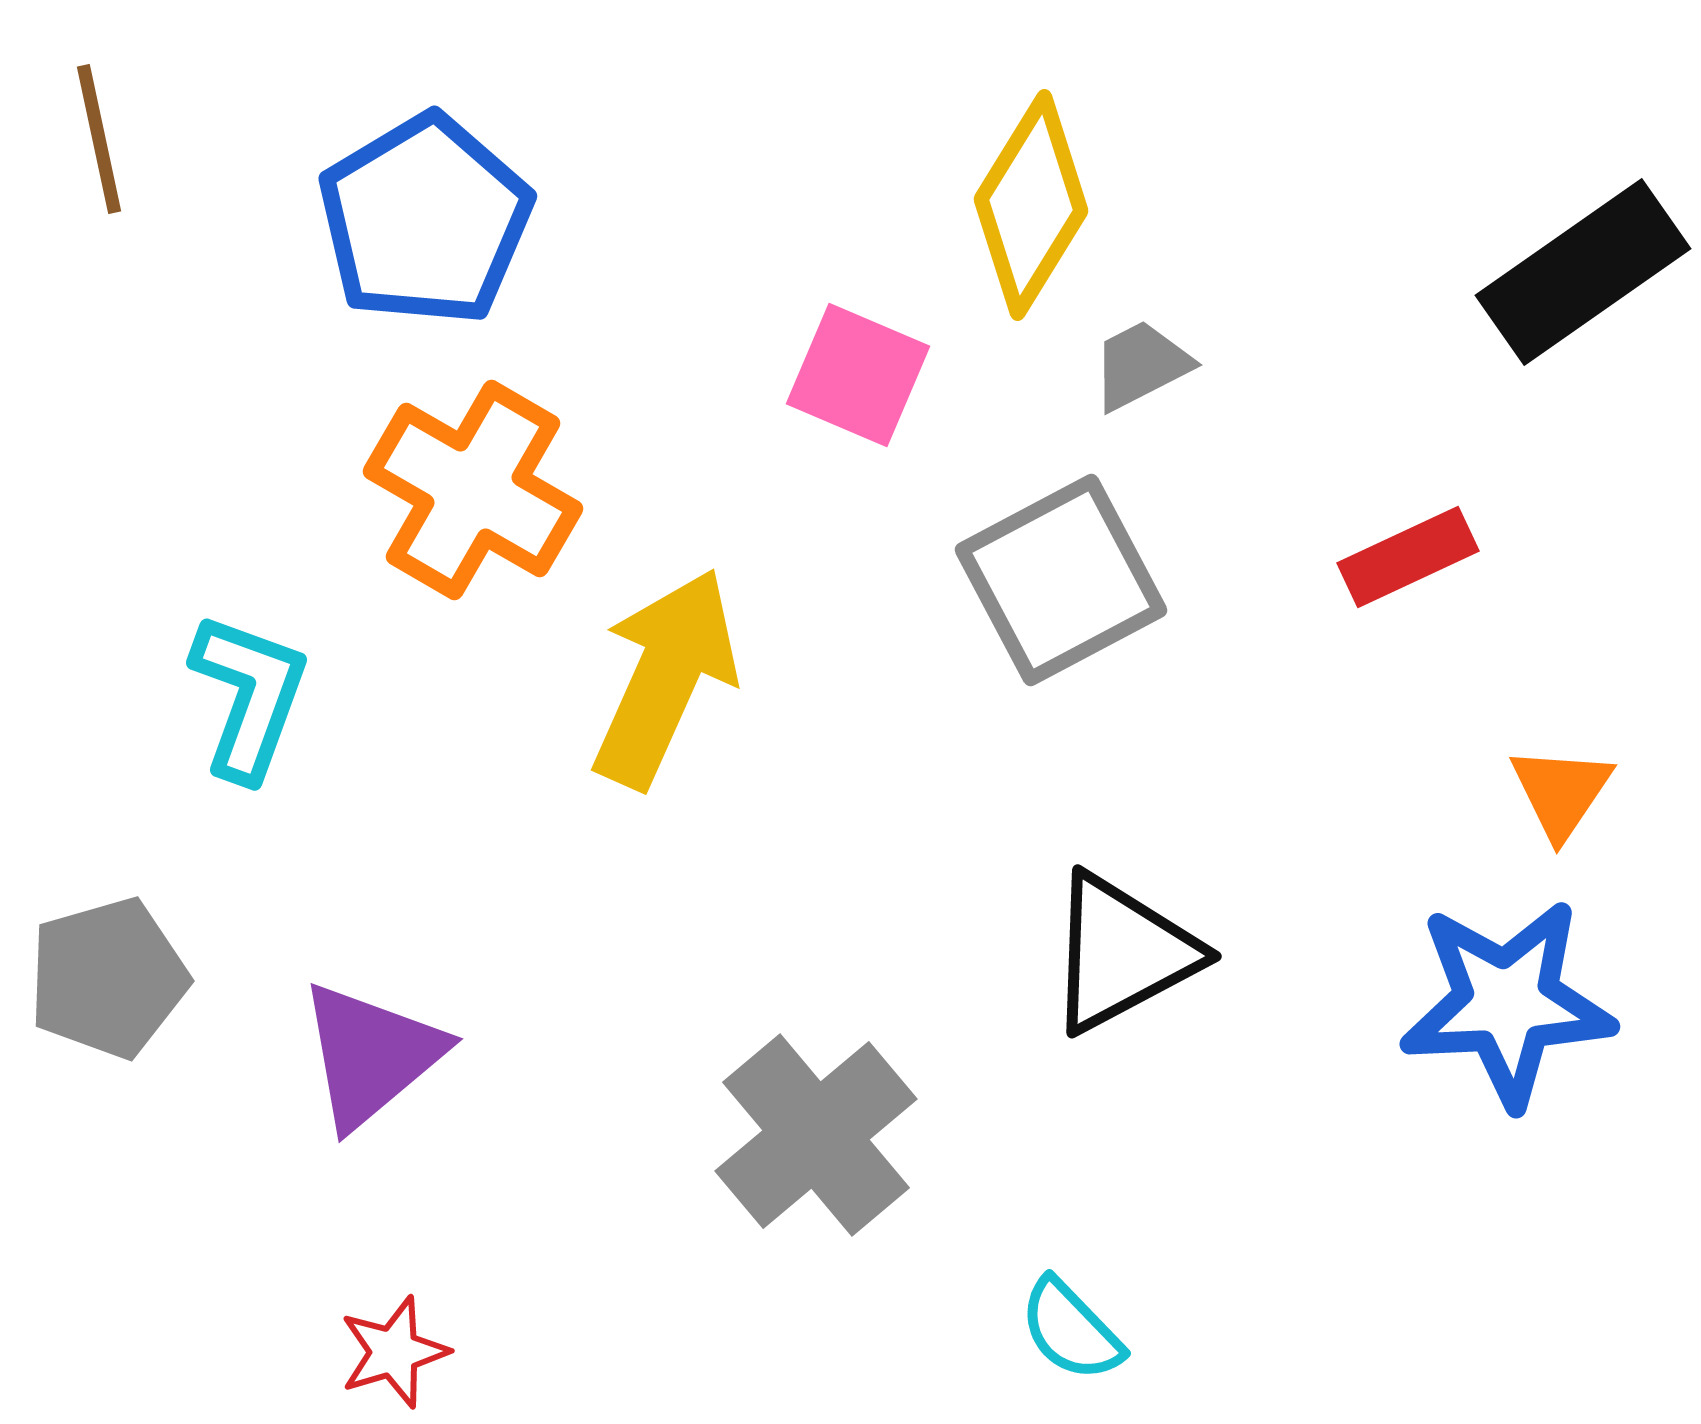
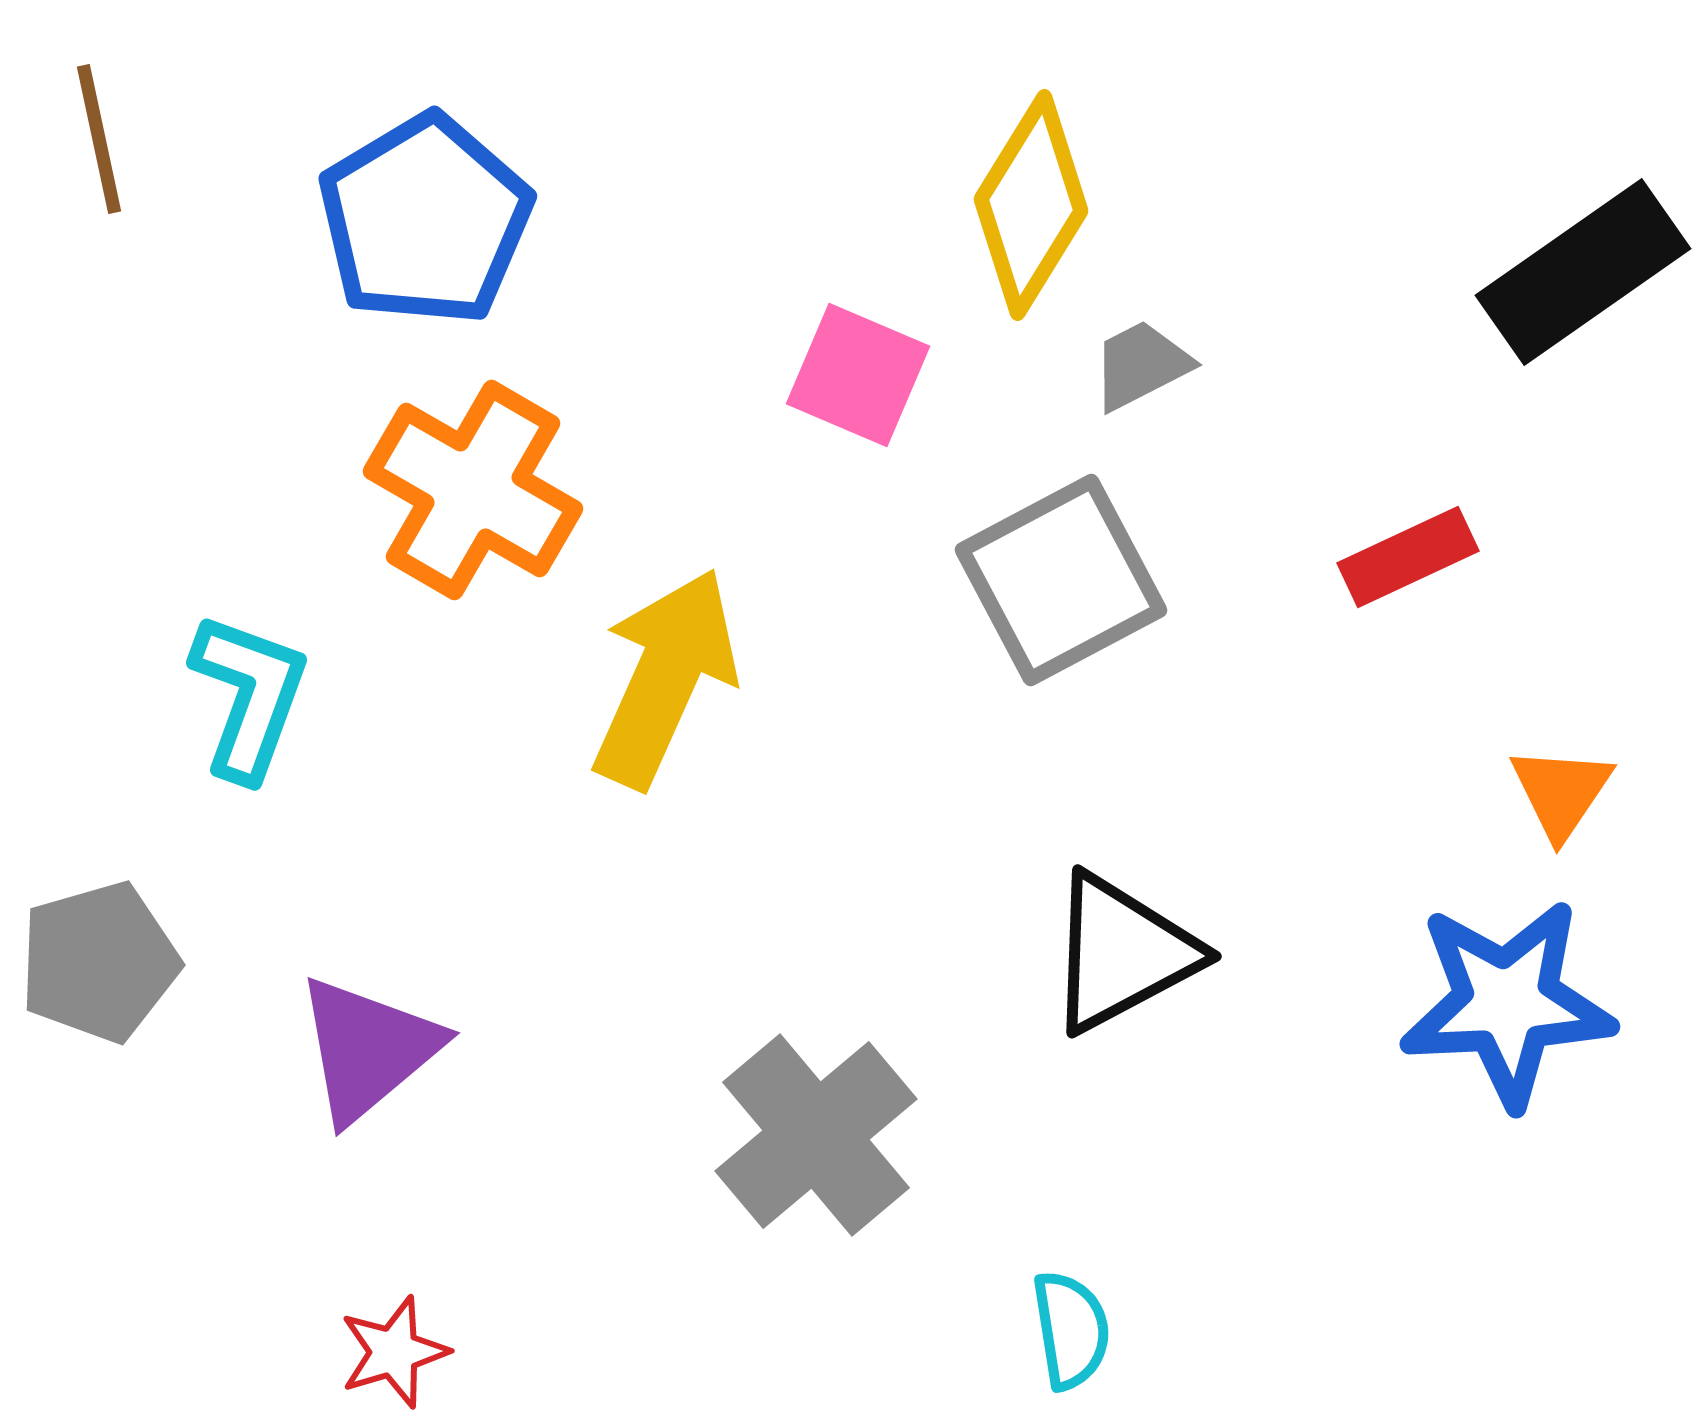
gray pentagon: moved 9 px left, 16 px up
purple triangle: moved 3 px left, 6 px up
cyan semicircle: rotated 145 degrees counterclockwise
